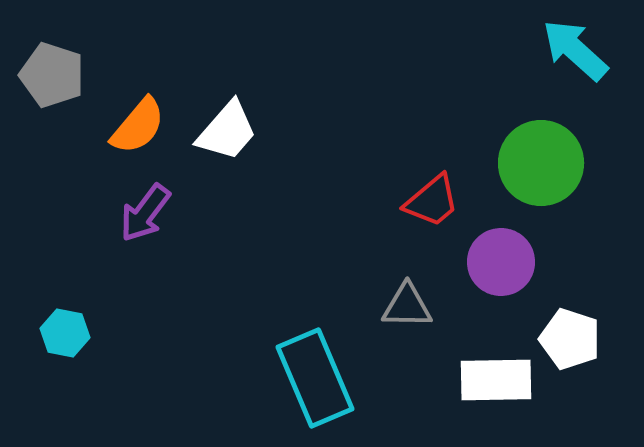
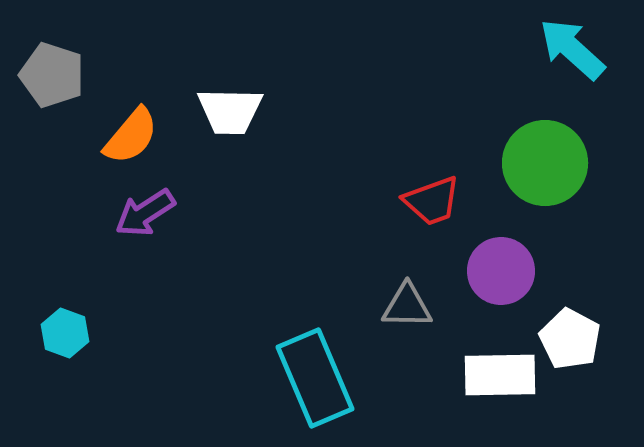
cyan arrow: moved 3 px left, 1 px up
orange semicircle: moved 7 px left, 10 px down
white trapezoid: moved 3 px right, 20 px up; rotated 50 degrees clockwise
green circle: moved 4 px right
red trapezoid: rotated 20 degrees clockwise
purple arrow: rotated 20 degrees clockwise
purple circle: moved 9 px down
cyan hexagon: rotated 9 degrees clockwise
white pentagon: rotated 10 degrees clockwise
white rectangle: moved 4 px right, 5 px up
